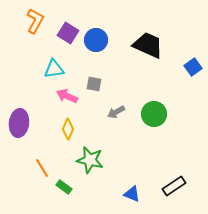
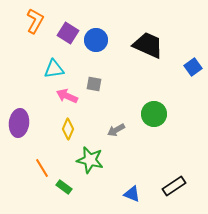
gray arrow: moved 18 px down
